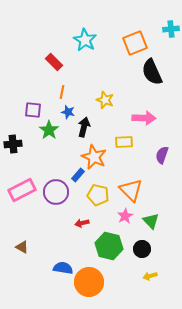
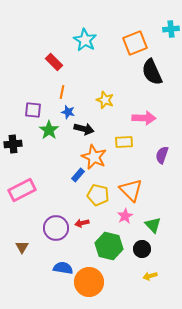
black arrow: moved 2 px down; rotated 90 degrees clockwise
purple circle: moved 36 px down
green triangle: moved 2 px right, 4 px down
brown triangle: rotated 32 degrees clockwise
